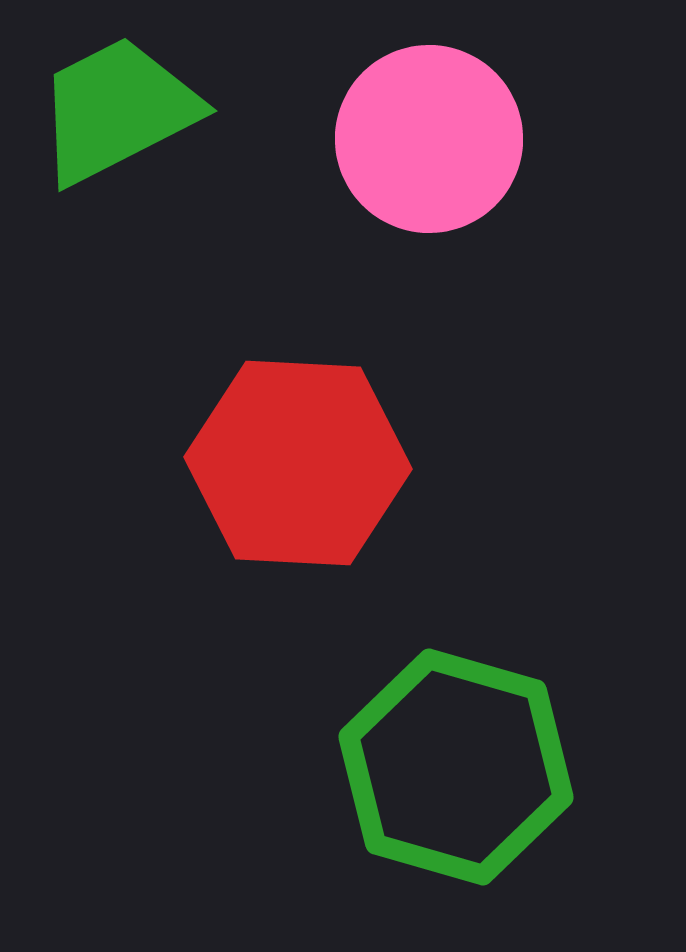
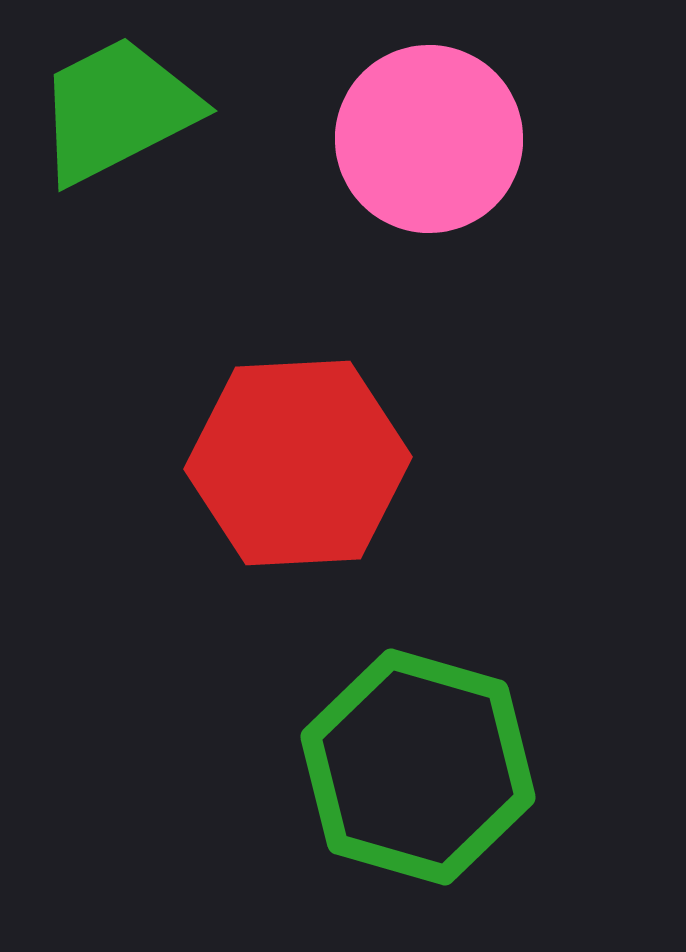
red hexagon: rotated 6 degrees counterclockwise
green hexagon: moved 38 px left
